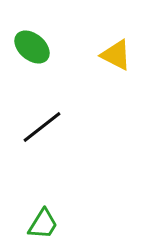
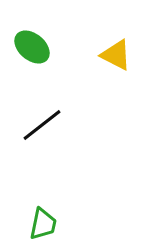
black line: moved 2 px up
green trapezoid: rotated 20 degrees counterclockwise
